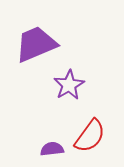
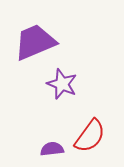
purple trapezoid: moved 1 px left, 2 px up
purple star: moved 7 px left, 1 px up; rotated 20 degrees counterclockwise
